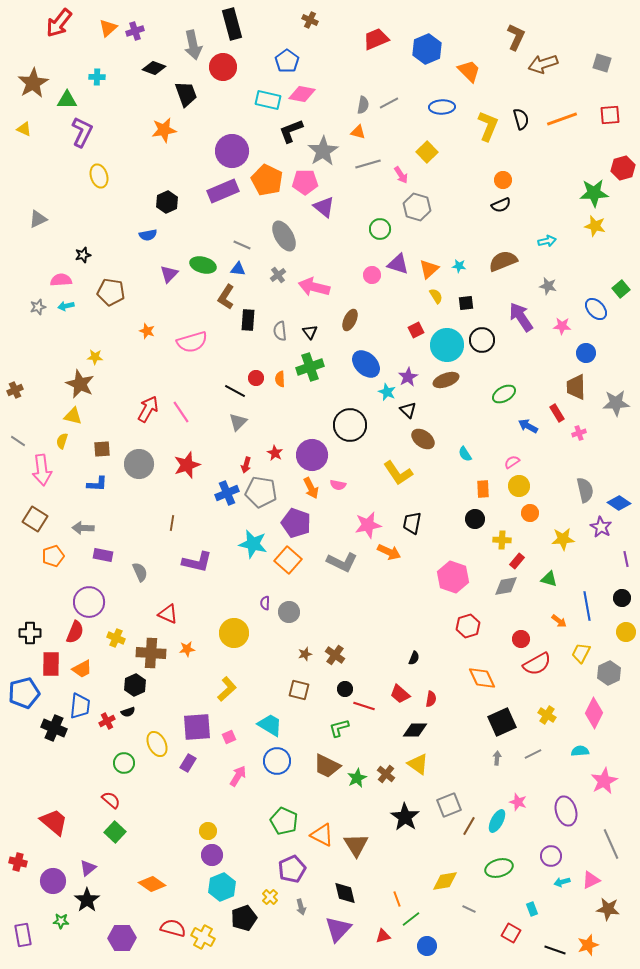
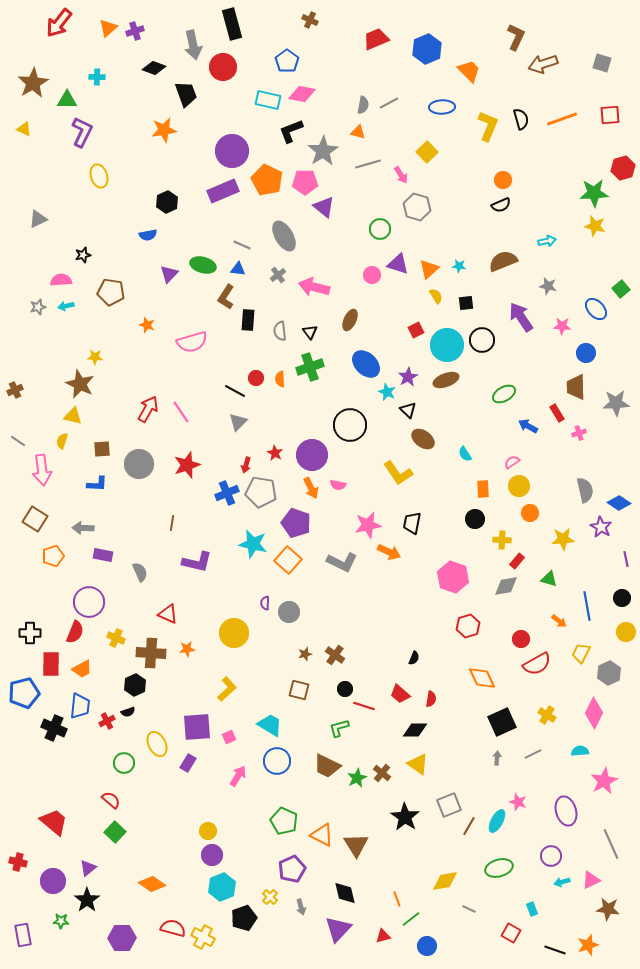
orange star at (147, 331): moved 6 px up
brown cross at (386, 774): moved 4 px left, 1 px up
